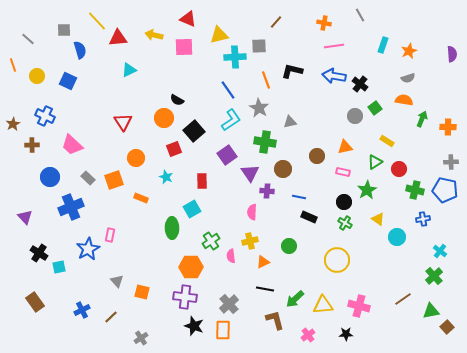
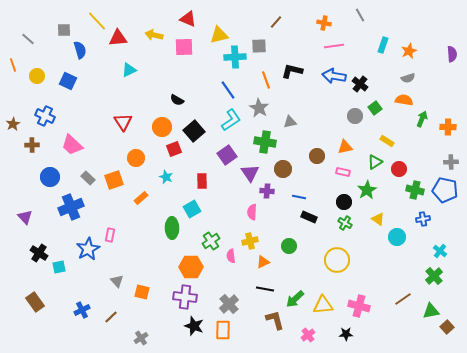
orange circle at (164, 118): moved 2 px left, 9 px down
orange rectangle at (141, 198): rotated 64 degrees counterclockwise
